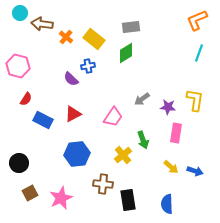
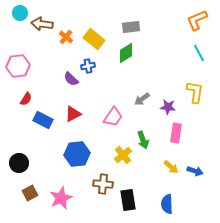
cyan line: rotated 48 degrees counterclockwise
pink hexagon: rotated 20 degrees counterclockwise
yellow L-shape: moved 8 px up
